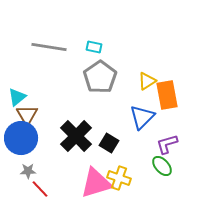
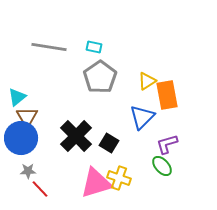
brown triangle: moved 2 px down
